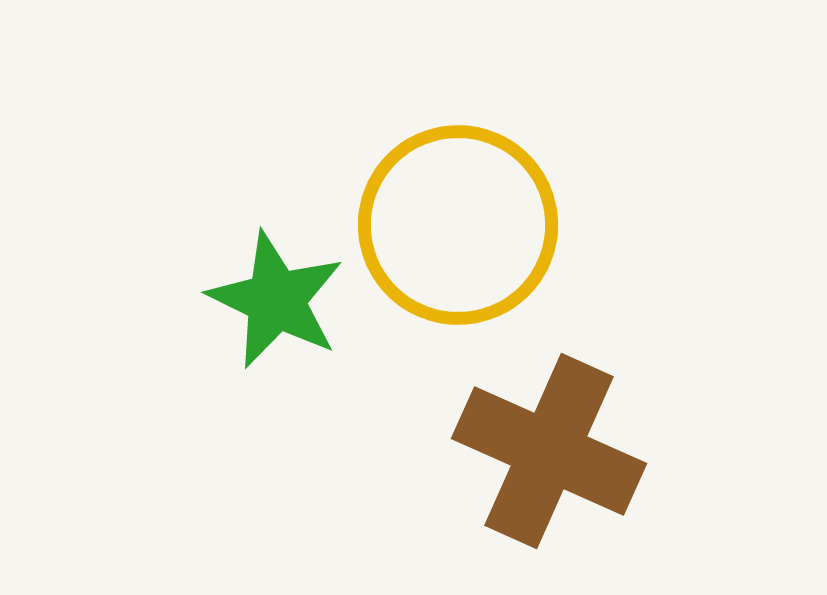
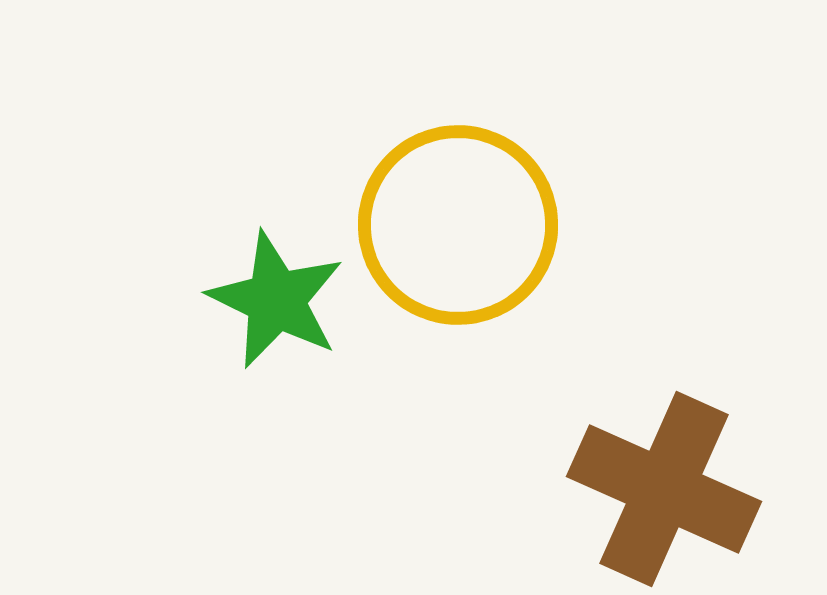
brown cross: moved 115 px right, 38 px down
